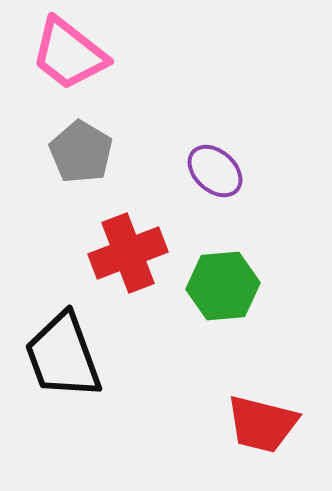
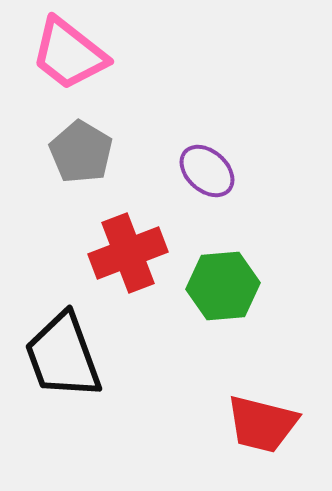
purple ellipse: moved 8 px left
